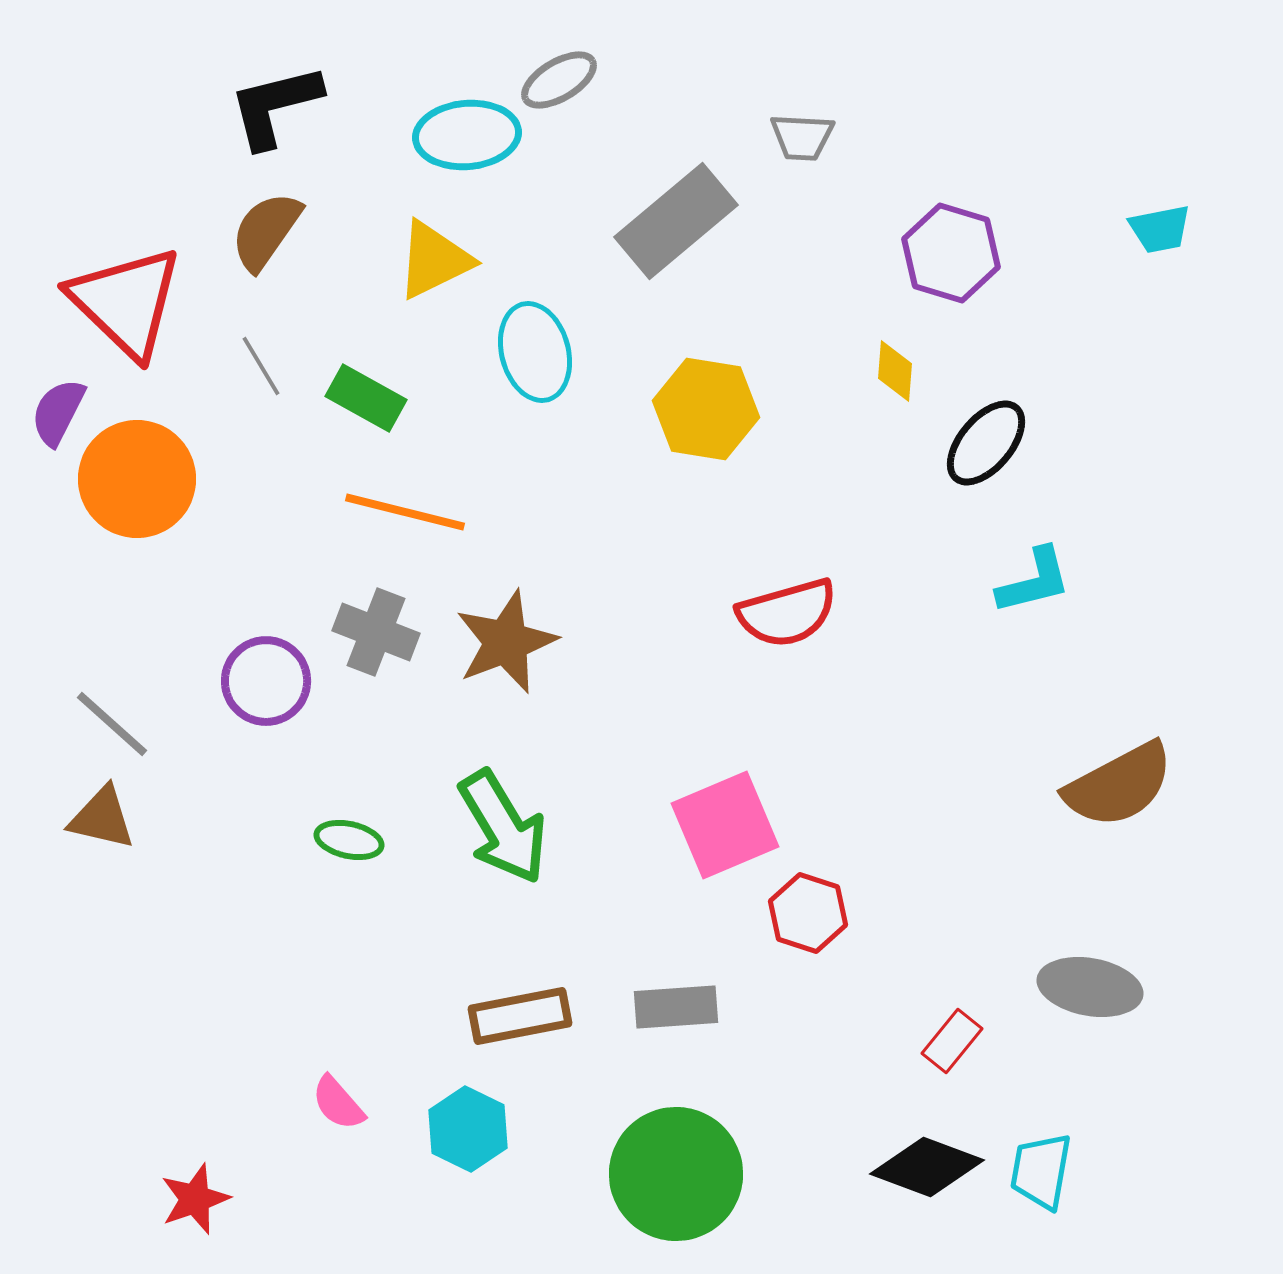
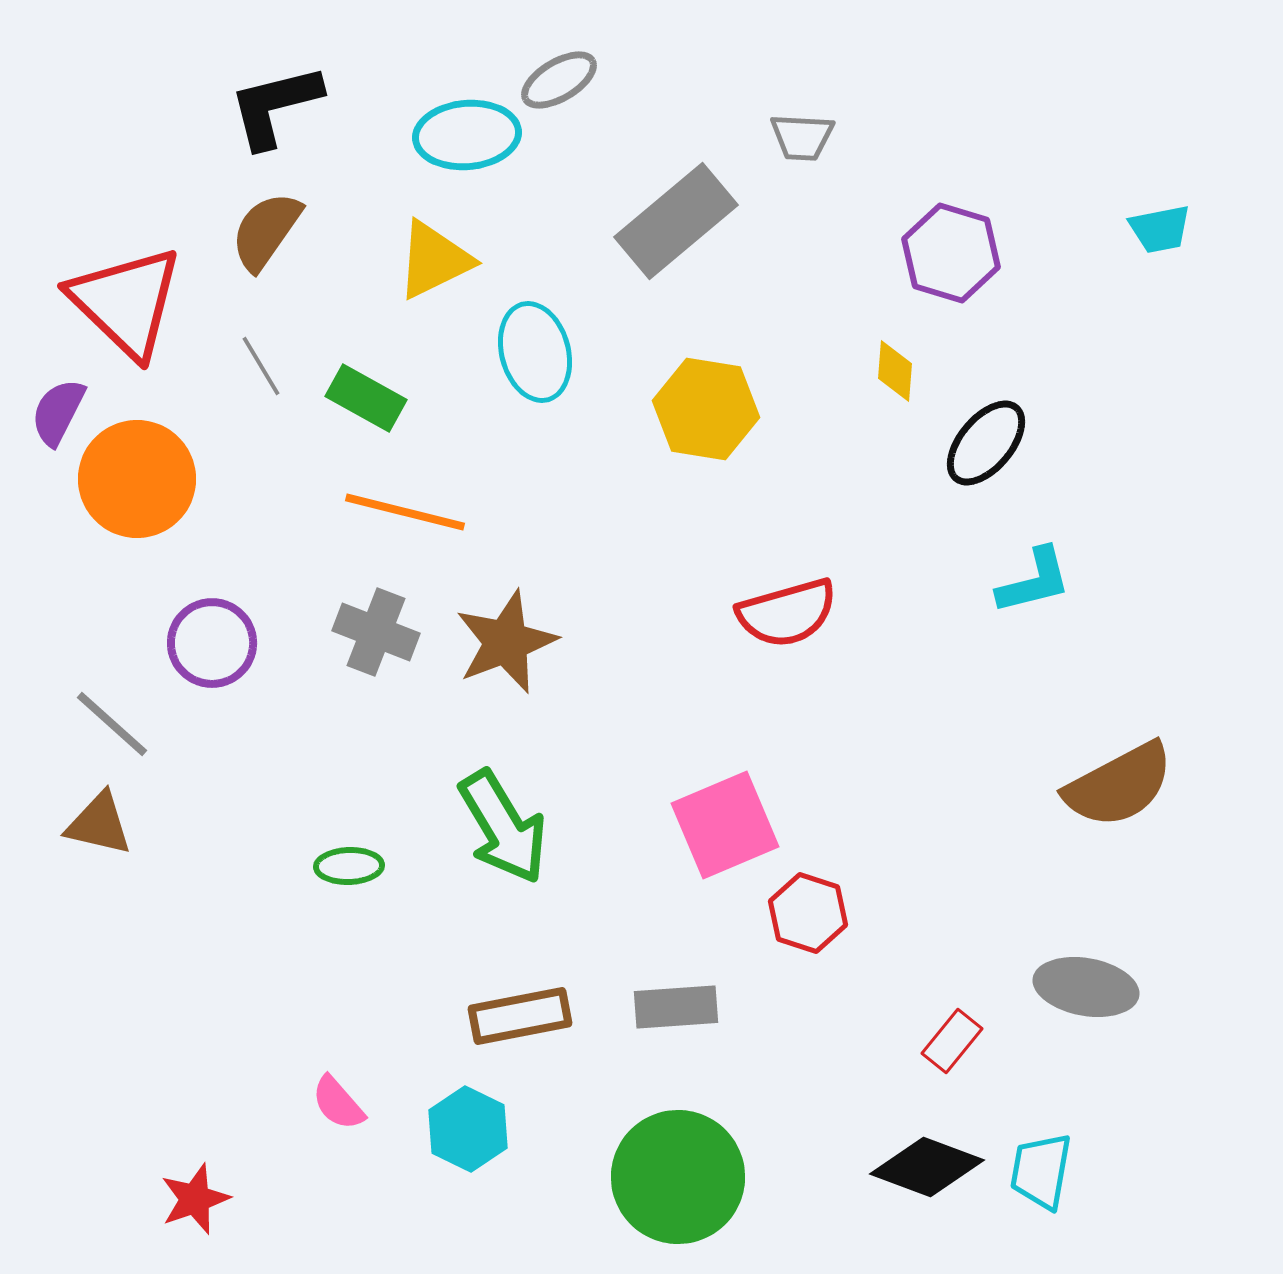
purple circle at (266, 681): moved 54 px left, 38 px up
brown triangle at (102, 818): moved 3 px left, 6 px down
green ellipse at (349, 840): moved 26 px down; rotated 14 degrees counterclockwise
gray ellipse at (1090, 987): moved 4 px left
green circle at (676, 1174): moved 2 px right, 3 px down
